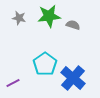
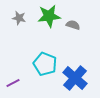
cyan pentagon: rotated 15 degrees counterclockwise
blue cross: moved 2 px right
